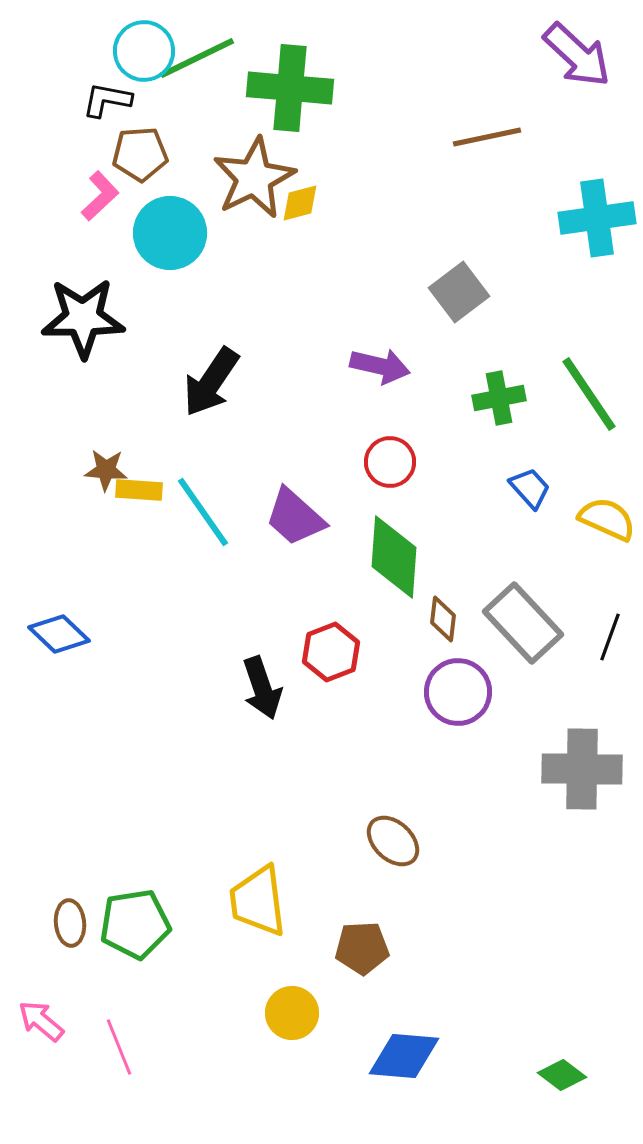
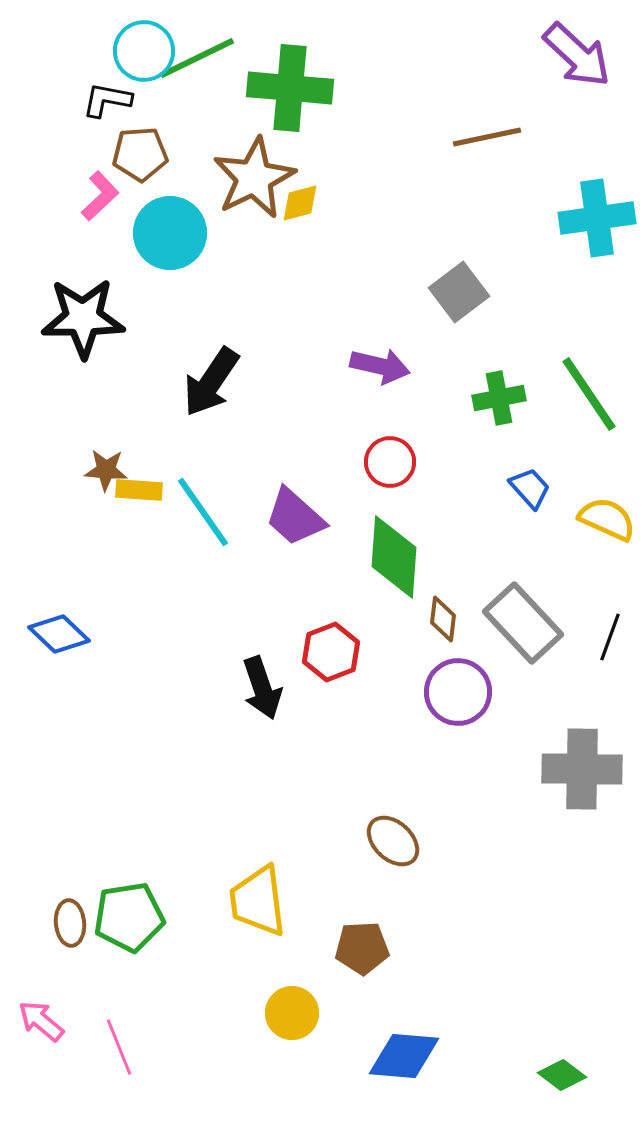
green pentagon at (135, 924): moved 6 px left, 7 px up
